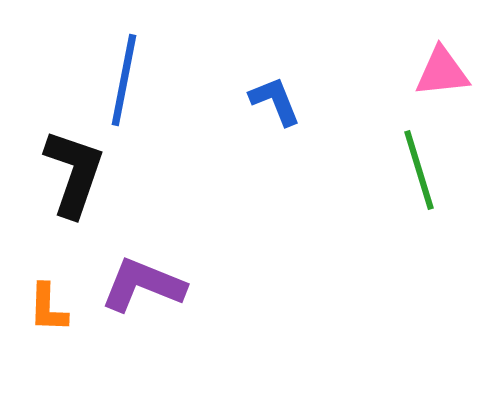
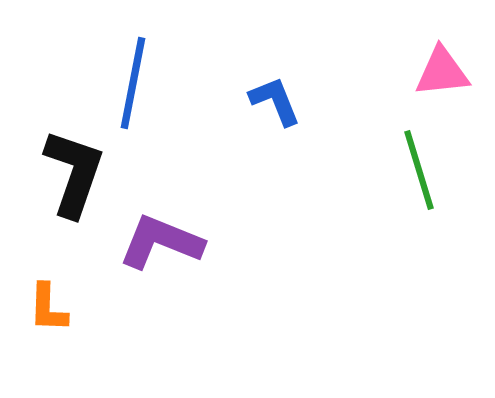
blue line: moved 9 px right, 3 px down
purple L-shape: moved 18 px right, 43 px up
